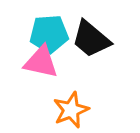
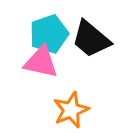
cyan pentagon: rotated 15 degrees counterclockwise
